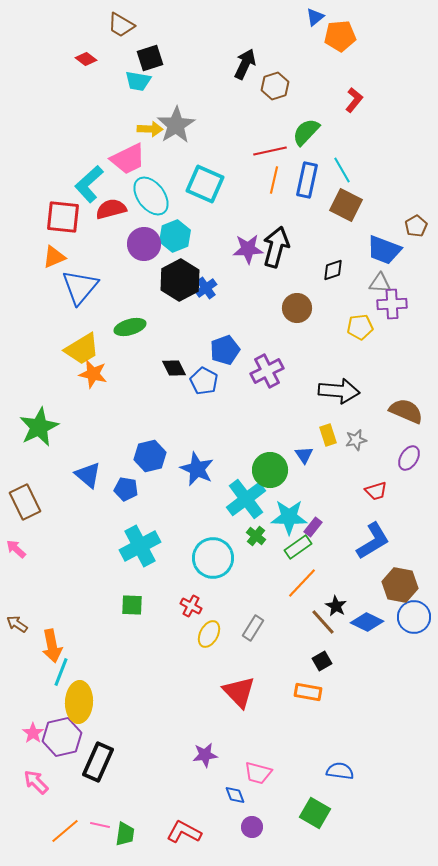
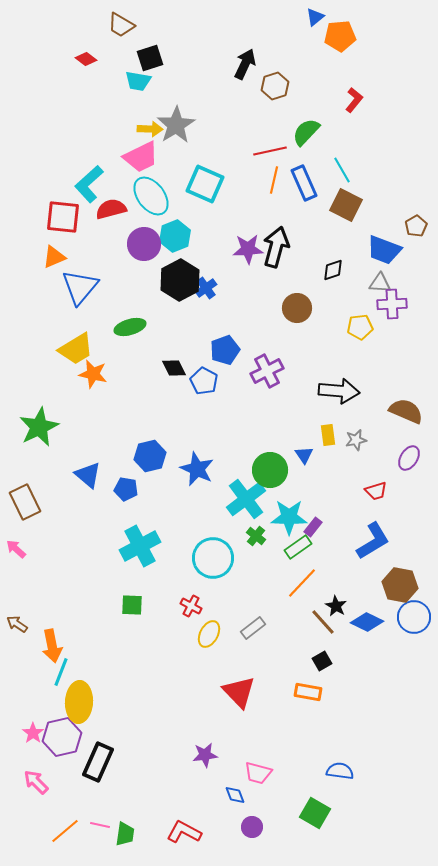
pink trapezoid at (128, 159): moved 13 px right, 2 px up
blue rectangle at (307, 180): moved 3 px left, 3 px down; rotated 36 degrees counterclockwise
yellow trapezoid at (82, 349): moved 6 px left
yellow rectangle at (328, 435): rotated 10 degrees clockwise
gray rectangle at (253, 628): rotated 20 degrees clockwise
